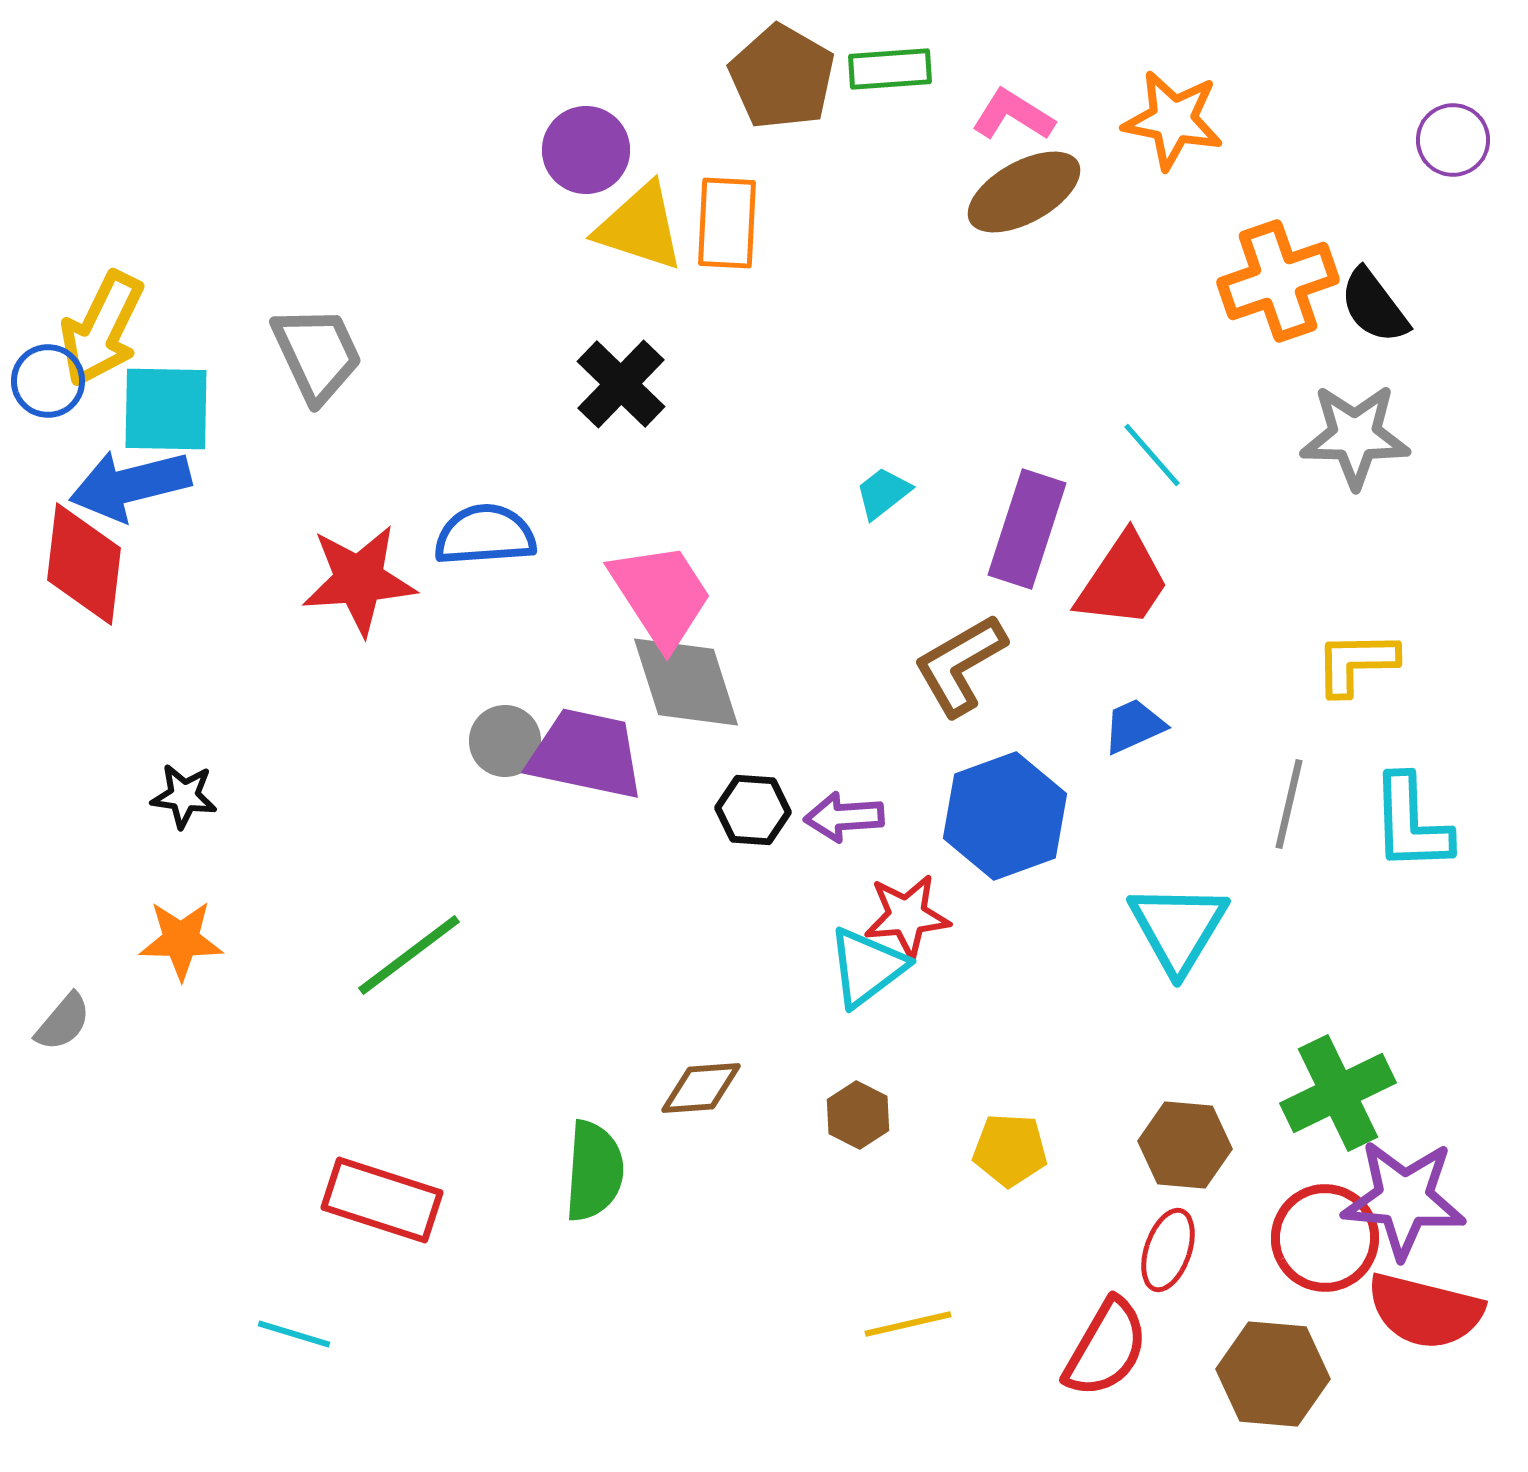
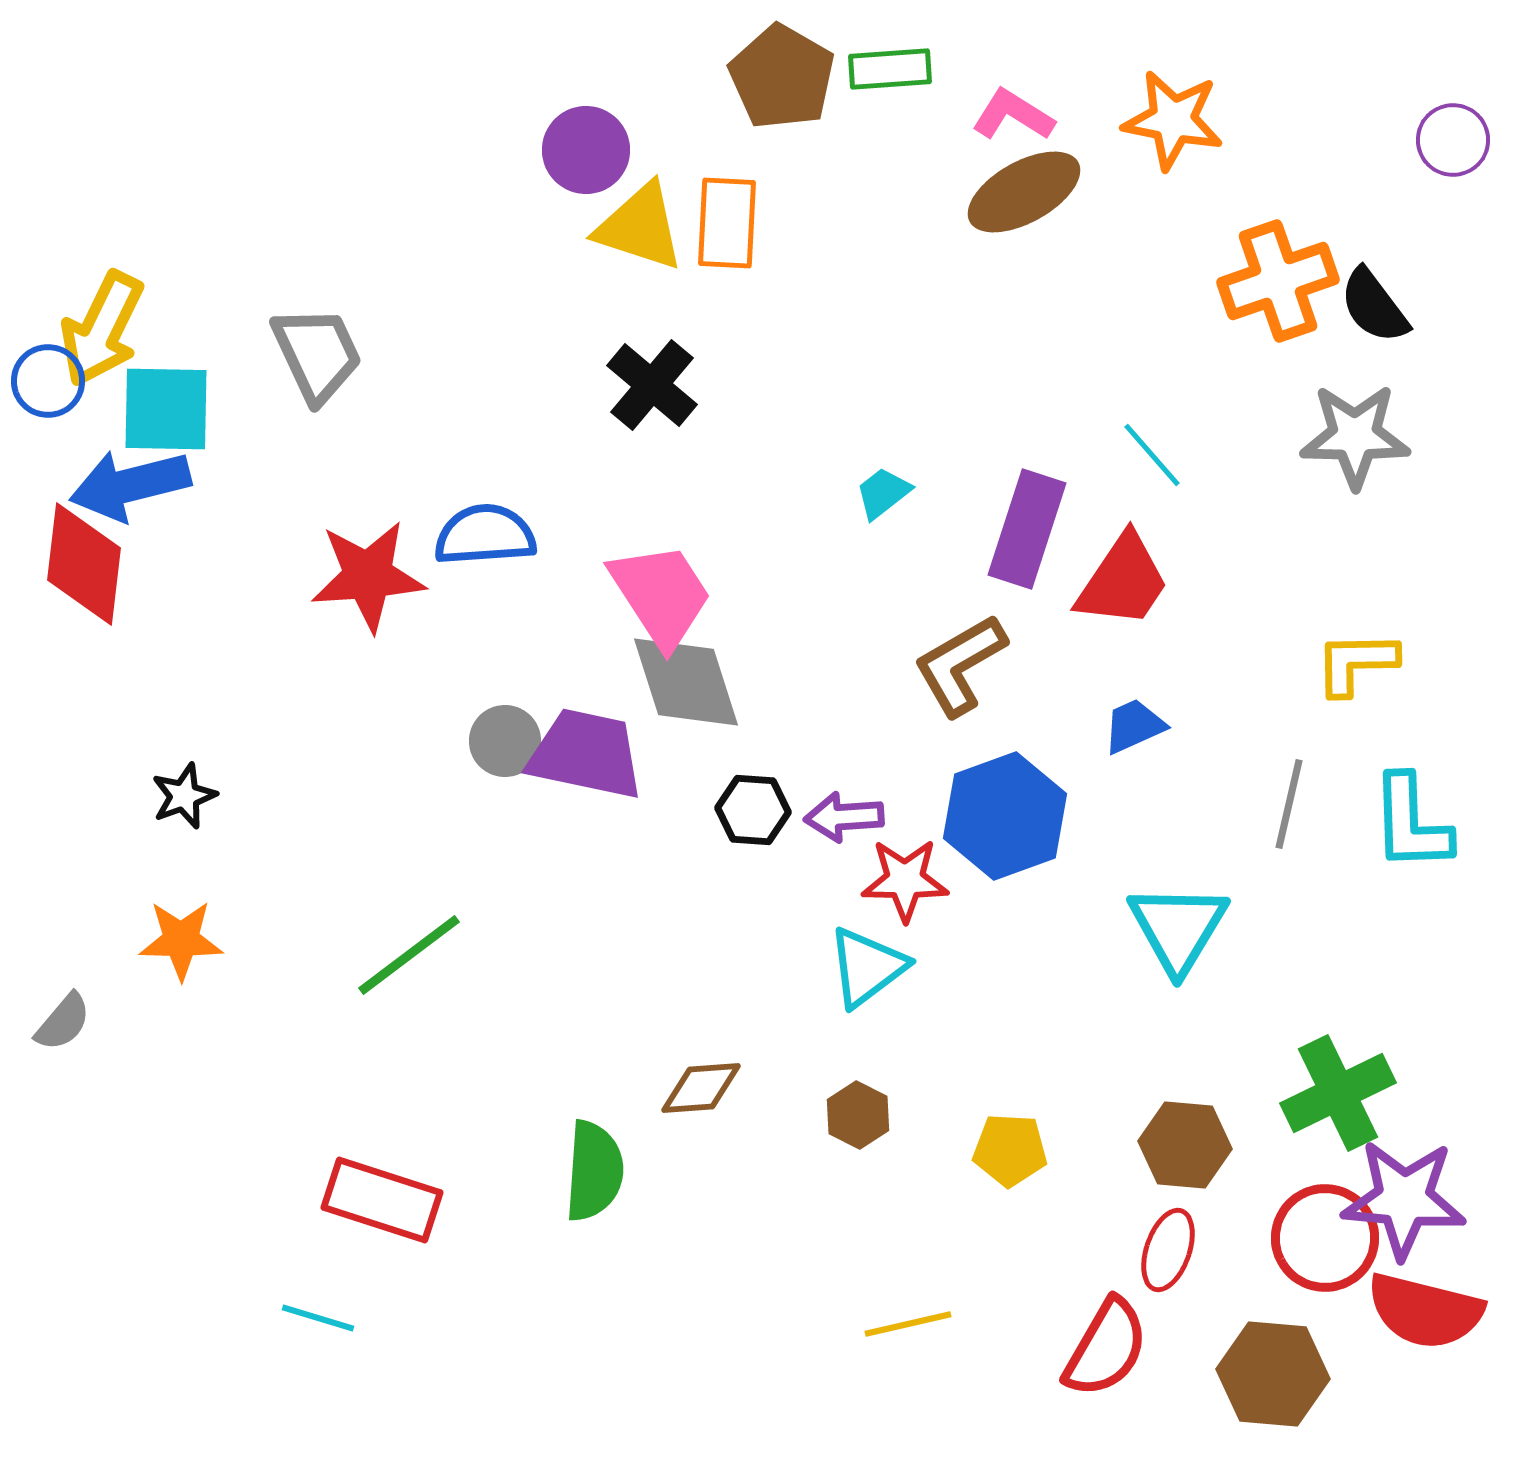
black cross at (621, 384): moved 31 px right, 1 px down; rotated 4 degrees counterclockwise
red star at (359, 580): moved 9 px right, 4 px up
black star at (184, 796): rotated 28 degrees counterclockwise
red star at (907, 916): moved 2 px left, 36 px up; rotated 6 degrees clockwise
cyan line at (294, 1334): moved 24 px right, 16 px up
